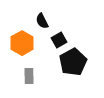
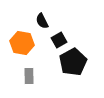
orange hexagon: rotated 20 degrees counterclockwise
